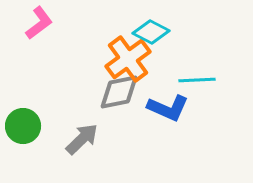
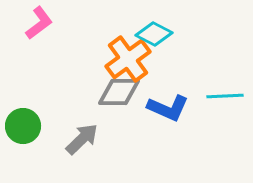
cyan diamond: moved 3 px right, 2 px down
cyan line: moved 28 px right, 16 px down
gray diamond: rotated 12 degrees clockwise
